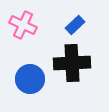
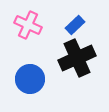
pink cross: moved 5 px right
black cross: moved 5 px right, 5 px up; rotated 21 degrees counterclockwise
